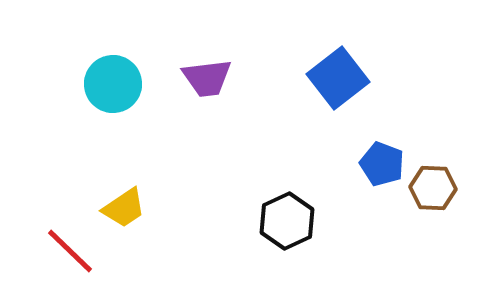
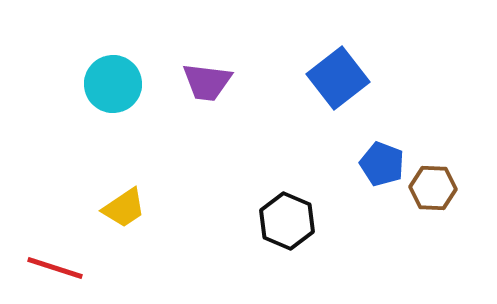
purple trapezoid: moved 4 px down; rotated 14 degrees clockwise
black hexagon: rotated 12 degrees counterclockwise
red line: moved 15 px left, 17 px down; rotated 26 degrees counterclockwise
